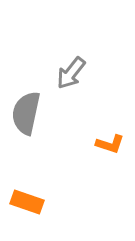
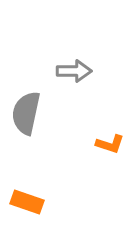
gray arrow: moved 3 px right, 2 px up; rotated 128 degrees counterclockwise
